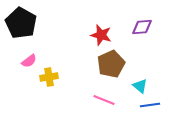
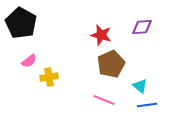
blue line: moved 3 px left
